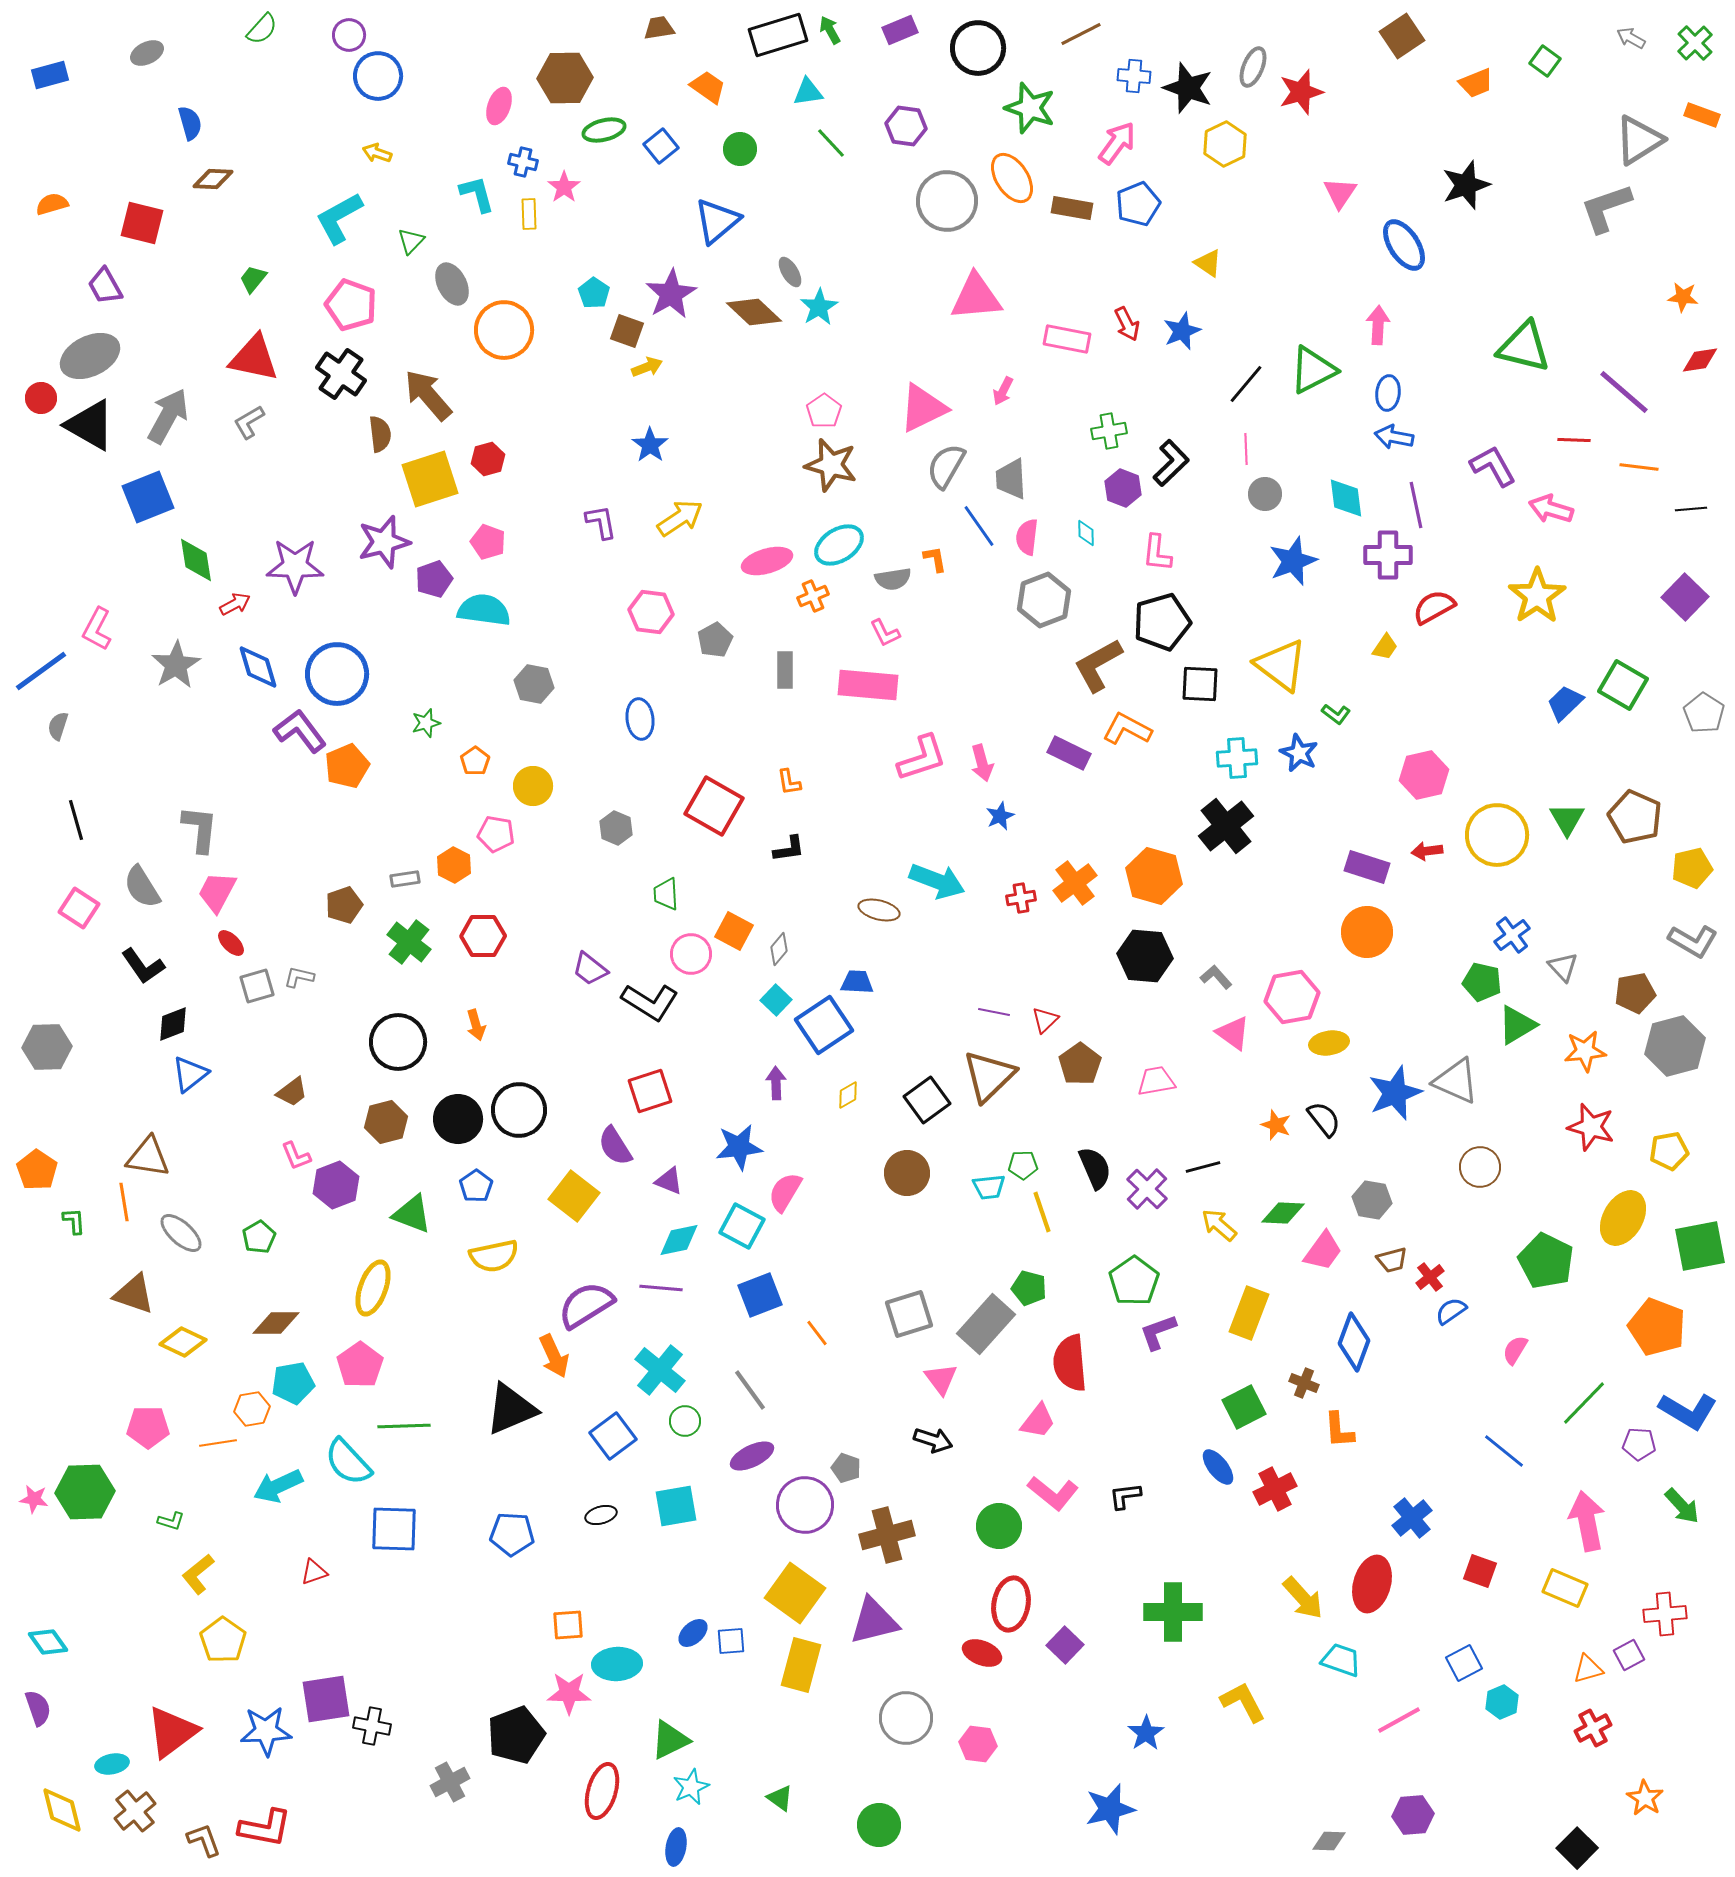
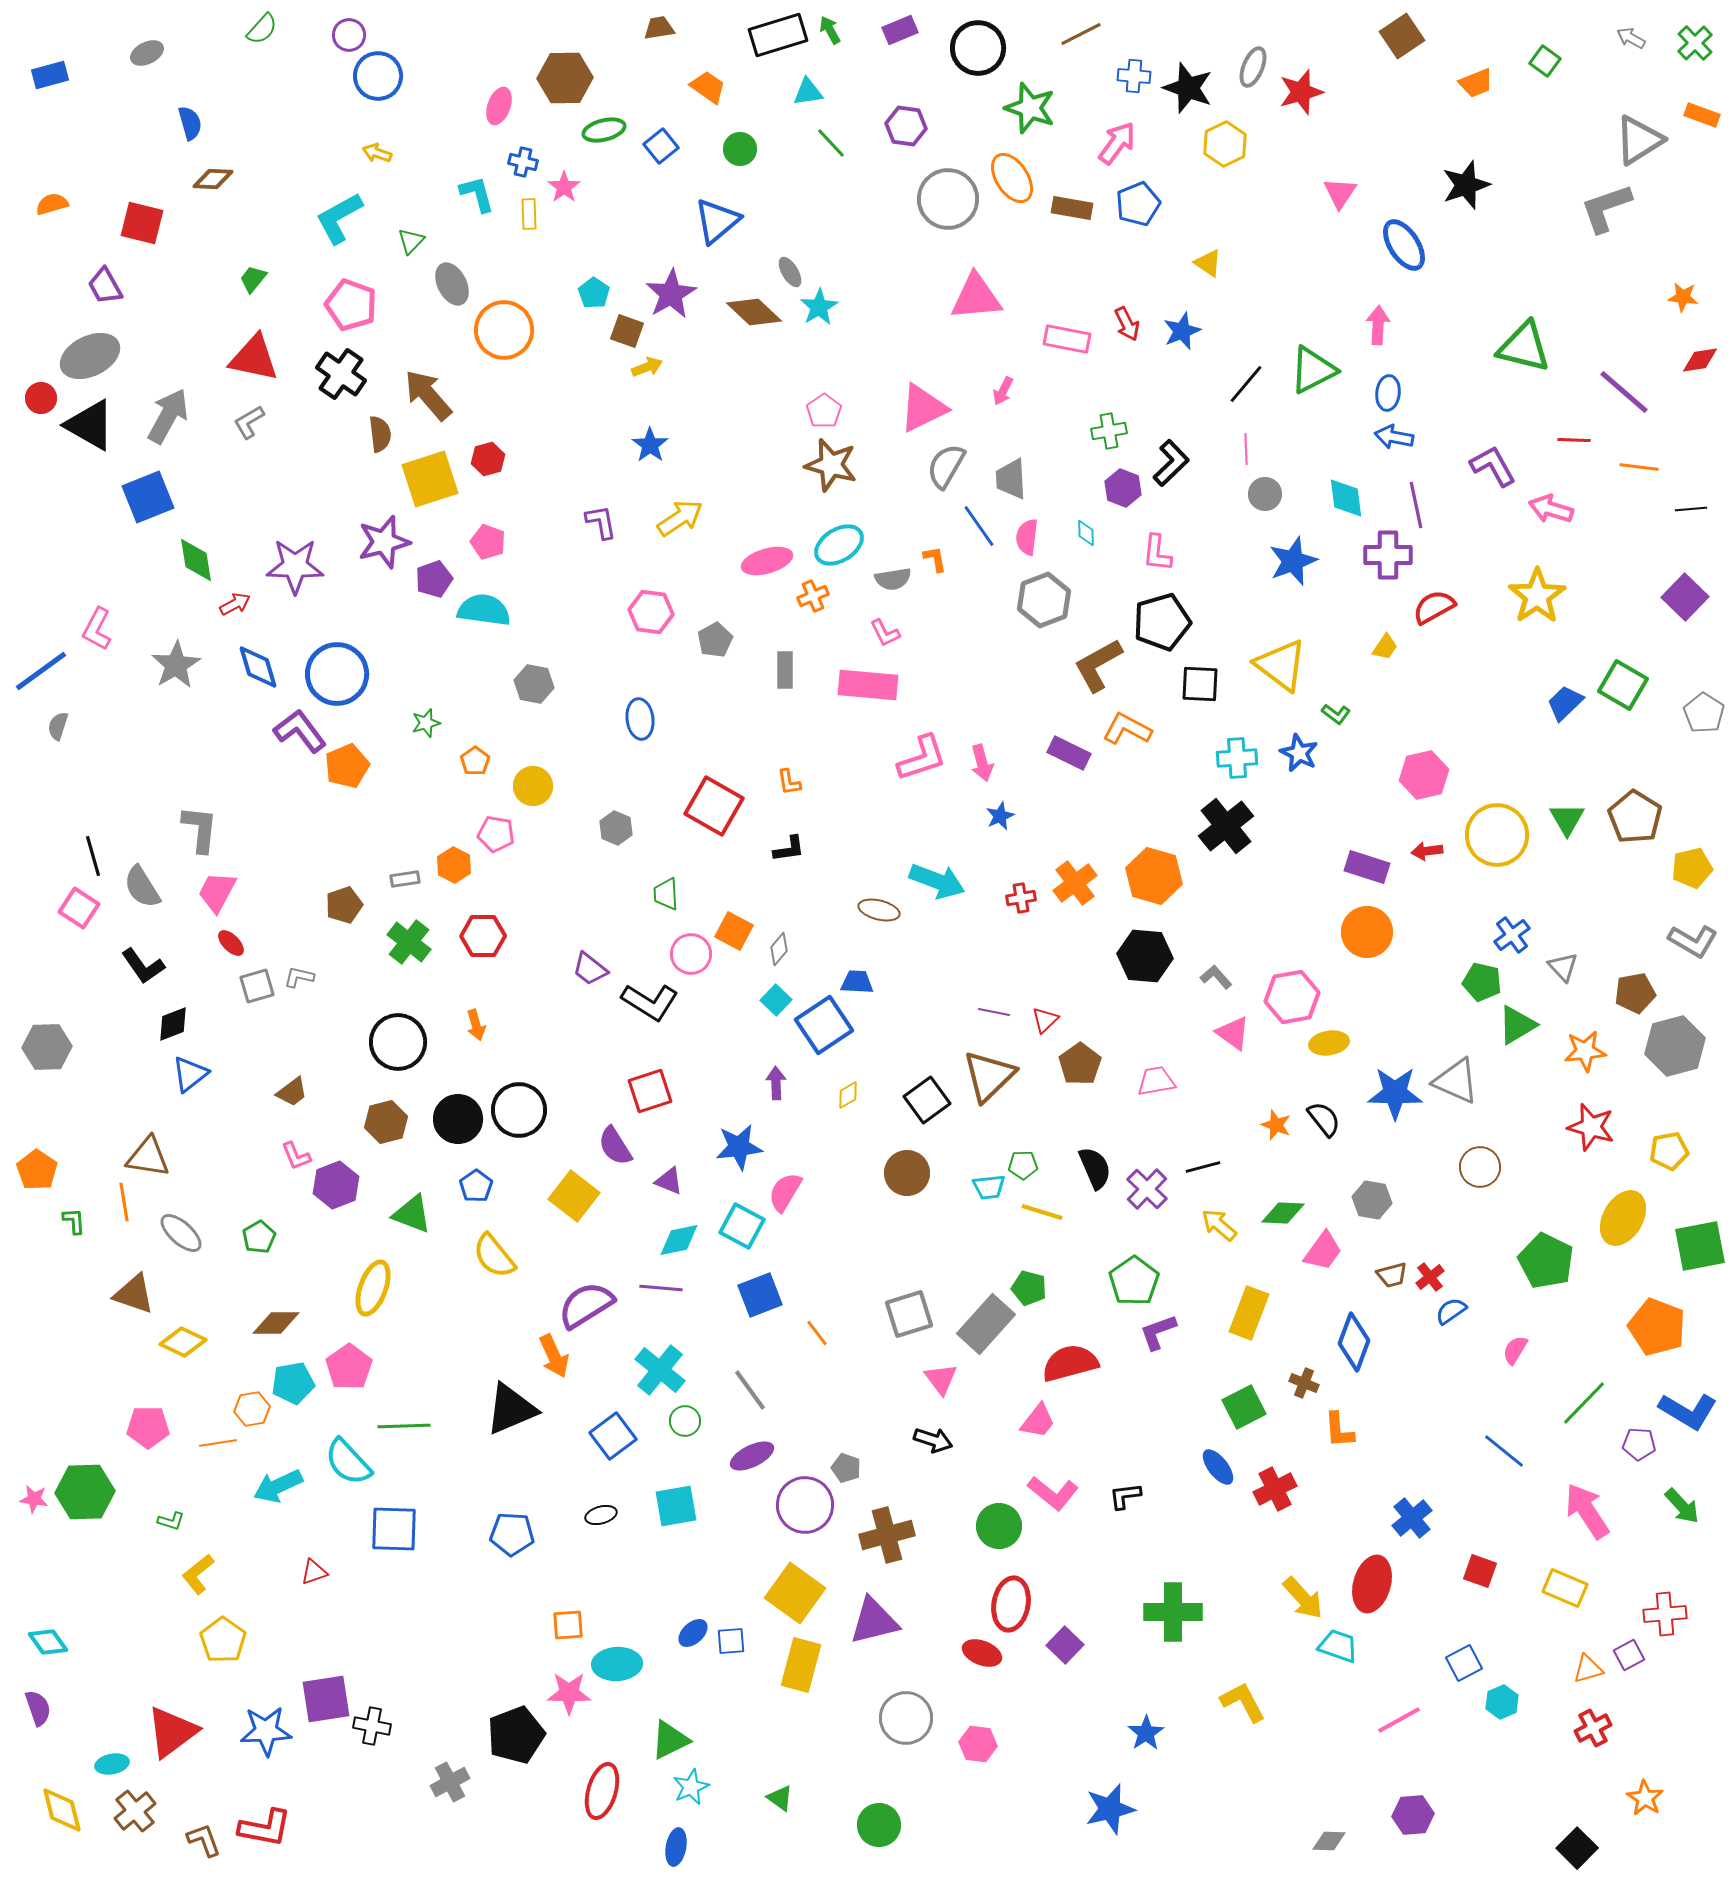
gray circle at (947, 201): moved 1 px right, 2 px up
brown pentagon at (1635, 817): rotated 8 degrees clockwise
black line at (76, 820): moved 17 px right, 36 px down
blue star at (1395, 1093): rotated 22 degrees clockwise
yellow line at (1042, 1212): rotated 54 degrees counterclockwise
yellow semicircle at (494, 1256): rotated 63 degrees clockwise
brown trapezoid at (1392, 1260): moved 15 px down
red semicircle at (1070, 1363): rotated 80 degrees clockwise
pink pentagon at (360, 1365): moved 11 px left, 2 px down
pink arrow at (1587, 1521): moved 10 px up; rotated 22 degrees counterclockwise
cyan trapezoid at (1341, 1660): moved 3 px left, 14 px up
